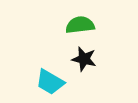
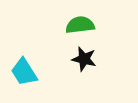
cyan trapezoid: moved 26 px left, 10 px up; rotated 28 degrees clockwise
